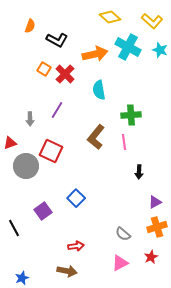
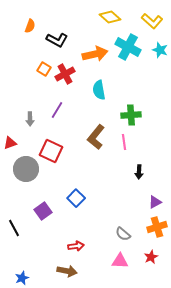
red cross: rotated 18 degrees clockwise
gray circle: moved 3 px down
pink triangle: moved 2 px up; rotated 30 degrees clockwise
